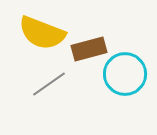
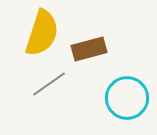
yellow semicircle: rotated 93 degrees counterclockwise
cyan circle: moved 2 px right, 24 px down
